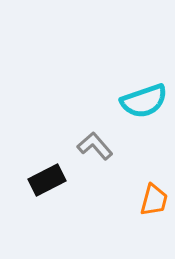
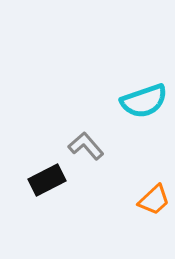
gray L-shape: moved 9 px left
orange trapezoid: rotated 32 degrees clockwise
